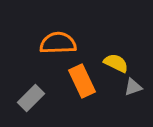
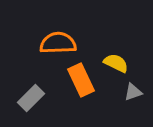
orange rectangle: moved 1 px left, 1 px up
gray triangle: moved 5 px down
